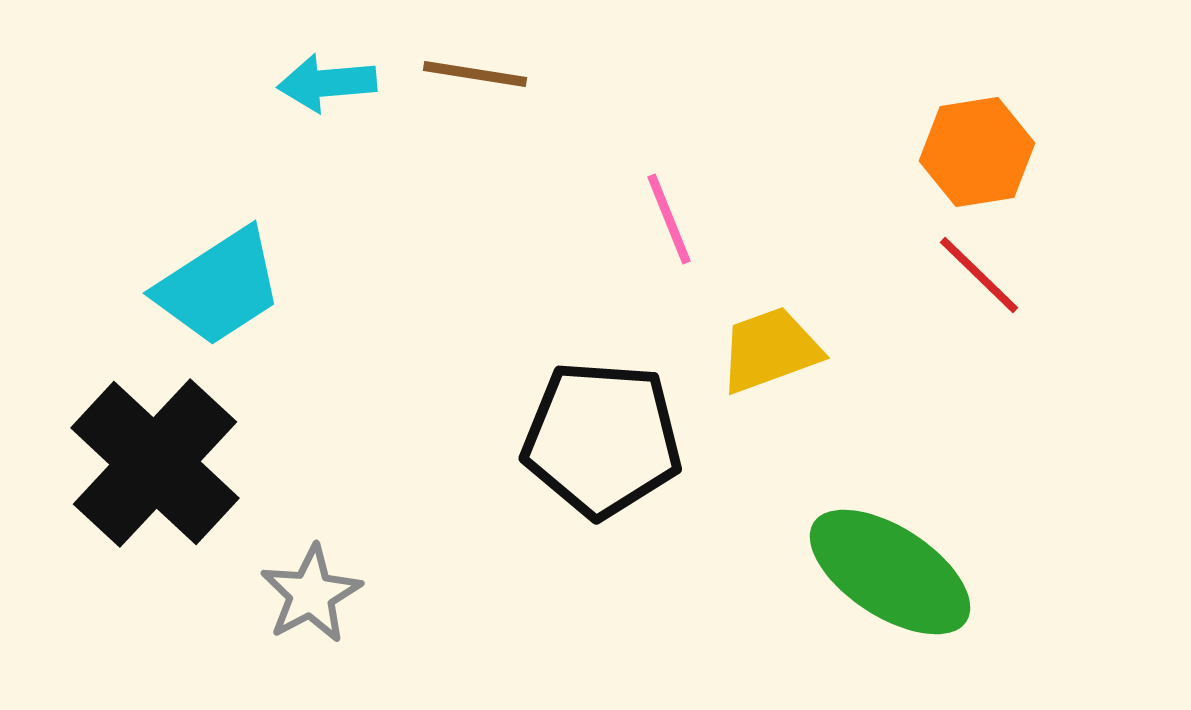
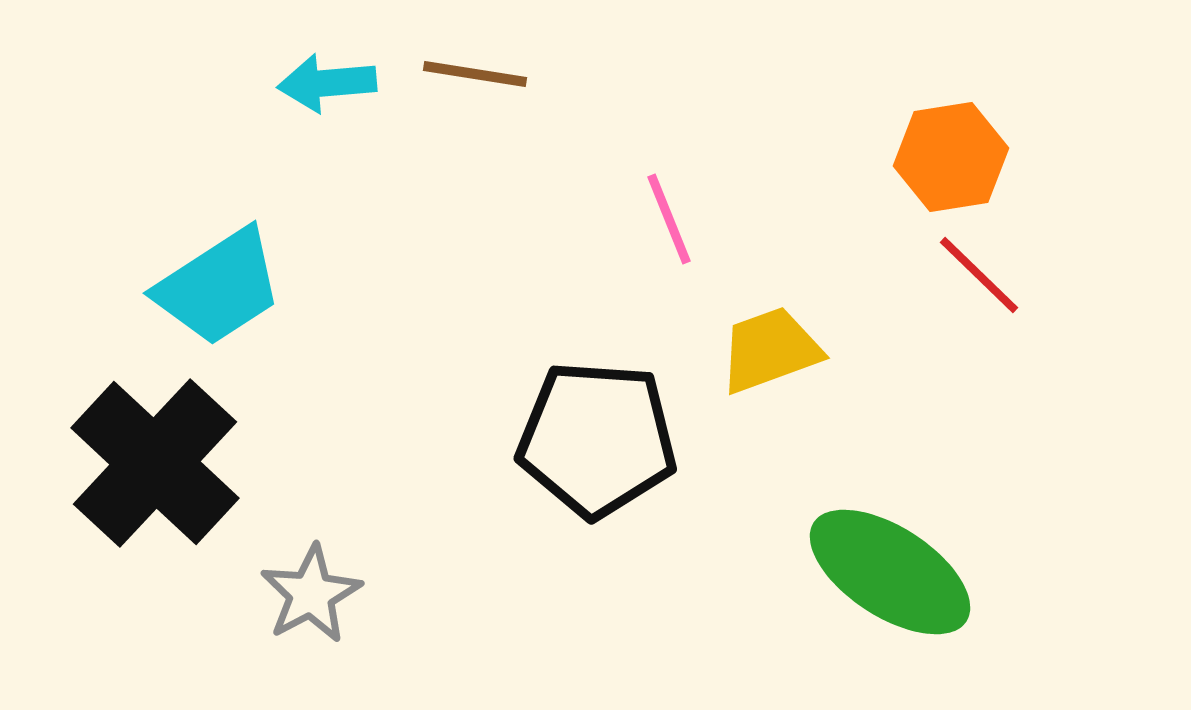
orange hexagon: moved 26 px left, 5 px down
black pentagon: moved 5 px left
